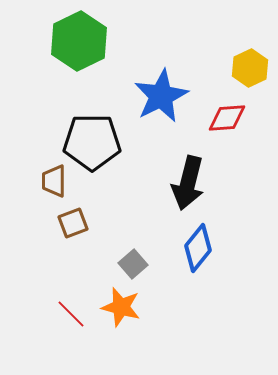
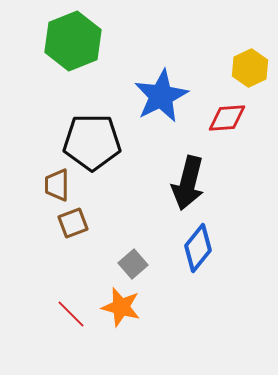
green hexagon: moved 6 px left; rotated 4 degrees clockwise
brown trapezoid: moved 3 px right, 4 px down
